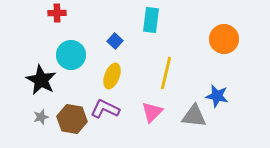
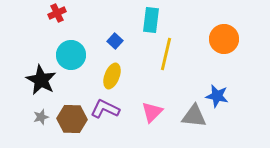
red cross: rotated 24 degrees counterclockwise
yellow line: moved 19 px up
brown hexagon: rotated 8 degrees counterclockwise
